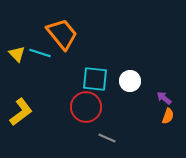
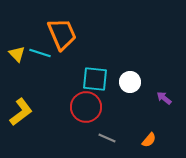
orange trapezoid: rotated 16 degrees clockwise
white circle: moved 1 px down
orange semicircle: moved 19 px left, 24 px down; rotated 21 degrees clockwise
